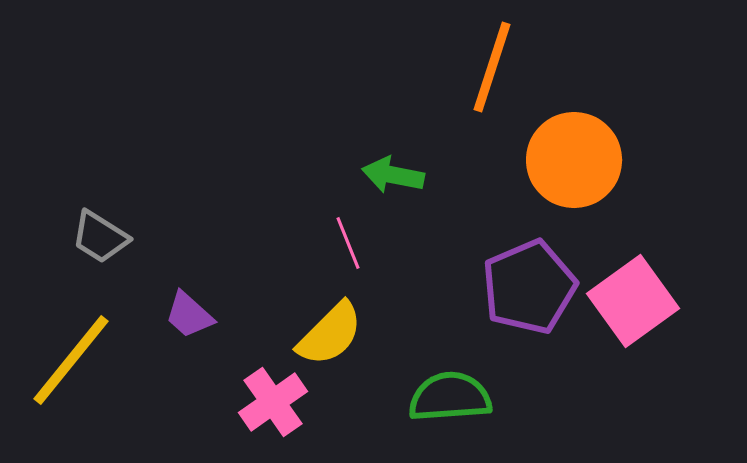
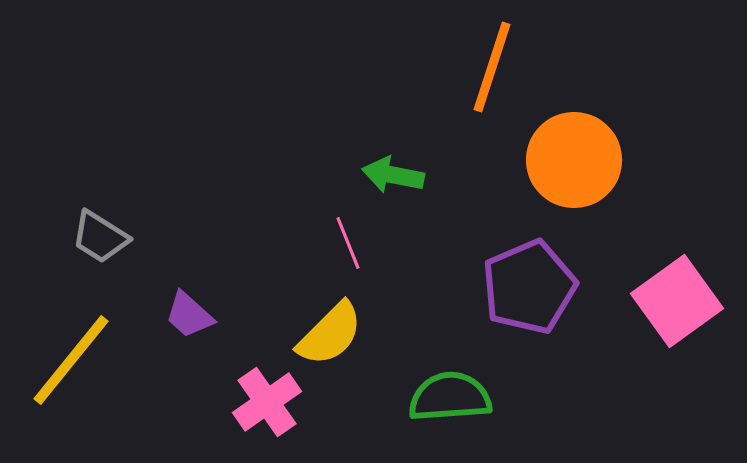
pink square: moved 44 px right
pink cross: moved 6 px left
